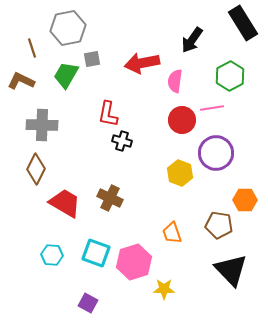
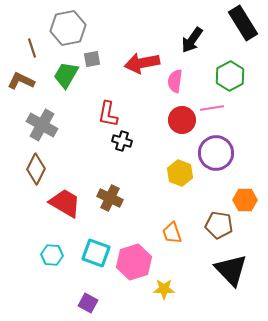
gray cross: rotated 28 degrees clockwise
